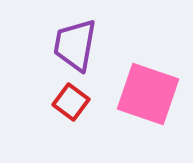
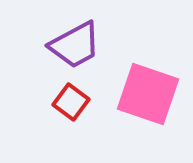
purple trapezoid: rotated 128 degrees counterclockwise
